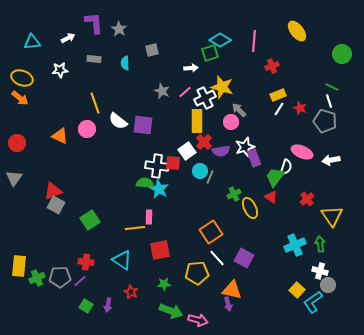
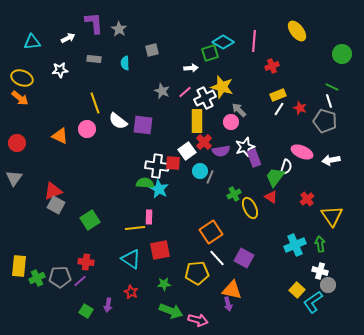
cyan diamond at (220, 40): moved 3 px right, 2 px down
cyan triangle at (122, 260): moved 9 px right, 1 px up
green square at (86, 306): moved 5 px down
